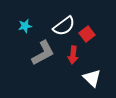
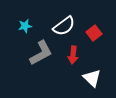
red square: moved 7 px right, 1 px up
gray L-shape: moved 2 px left
